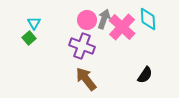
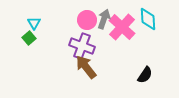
brown arrow: moved 12 px up
